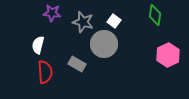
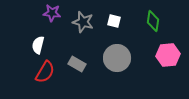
green diamond: moved 2 px left, 6 px down
white square: rotated 24 degrees counterclockwise
gray circle: moved 13 px right, 14 px down
pink hexagon: rotated 20 degrees clockwise
red semicircle: rotated 35 degrees clockwise
